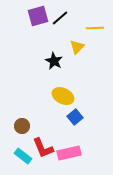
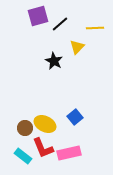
black line: moved 6 px down
yellow ellipse: moved 18 px left, 28 px down
brown circle: moved 3 px right, 2 px down
